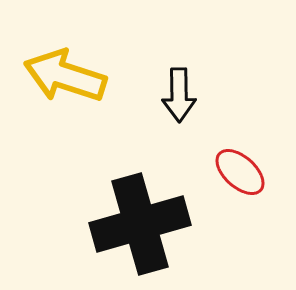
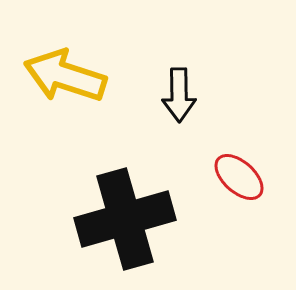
red ellipse: moved 1 px left, 5 px down
black cross: moved 15 px left, 5 px up
